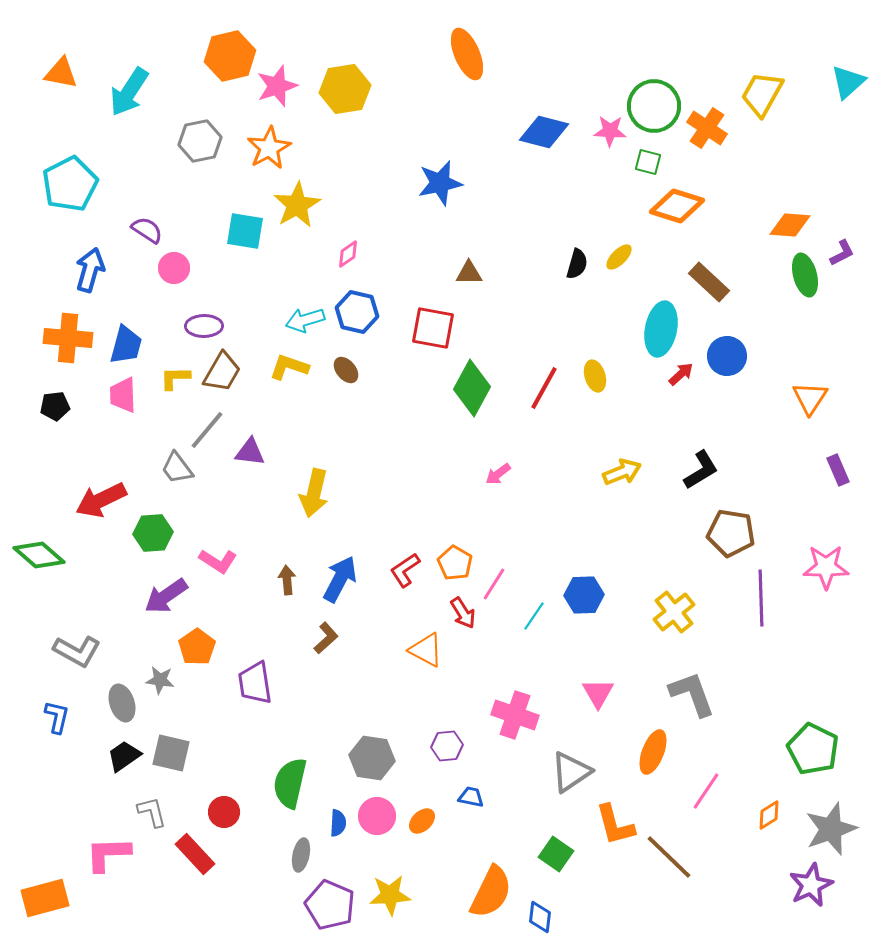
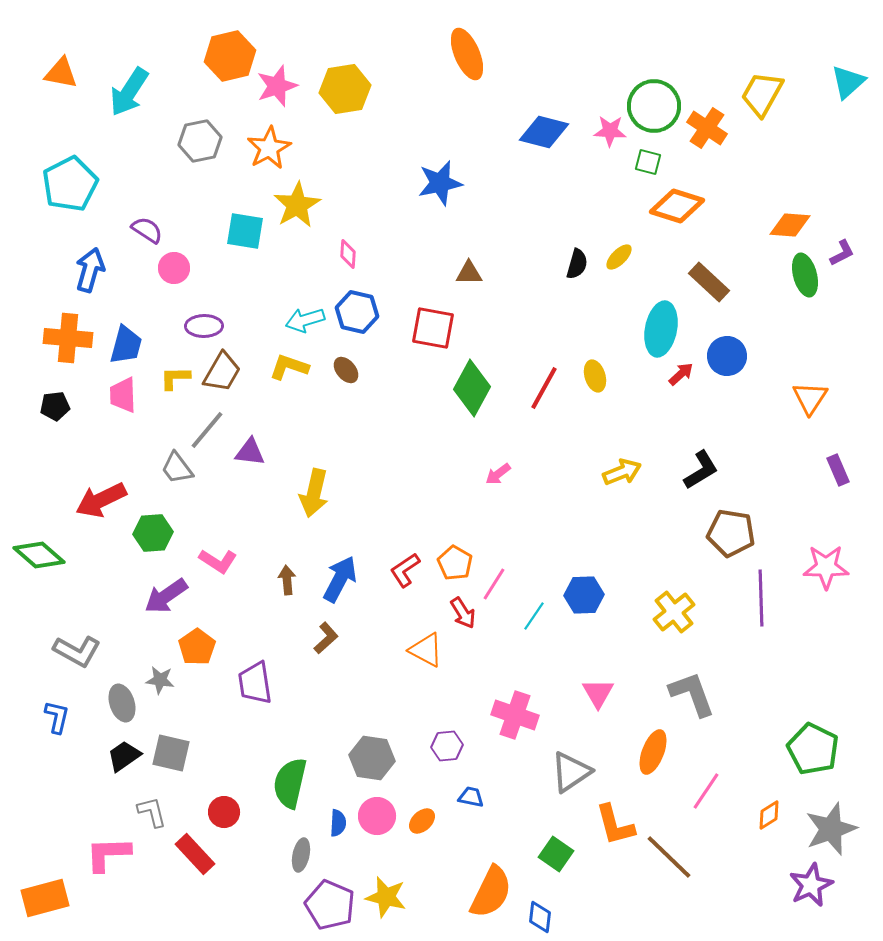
pink diamond at (348, 254): rotated 52 degrees counterclockwise
yellow star at (390, 895): moved 4 px left, 2 px down; rotated 18 degrees clockwise
